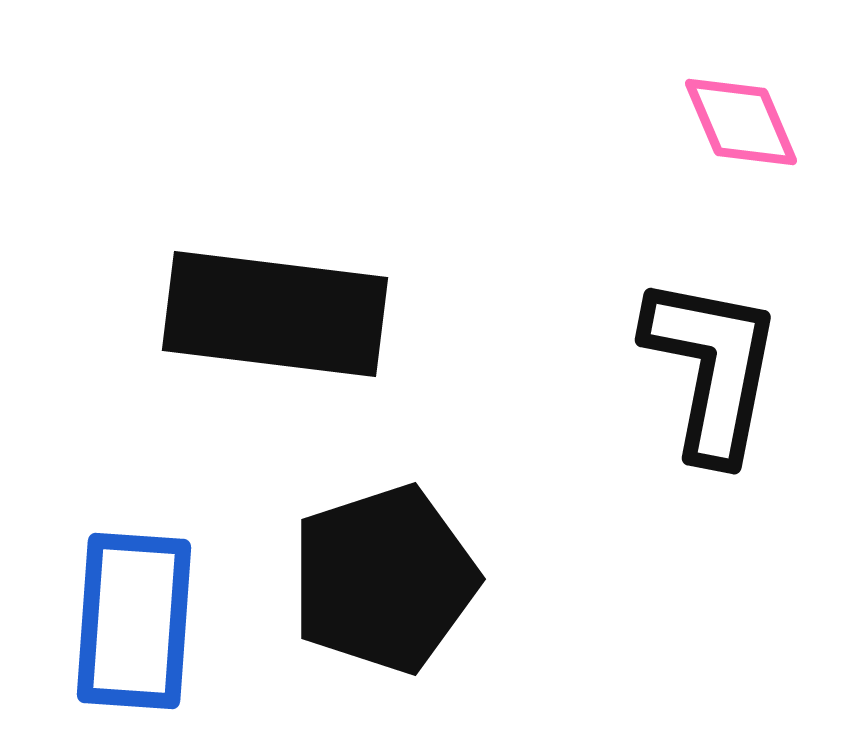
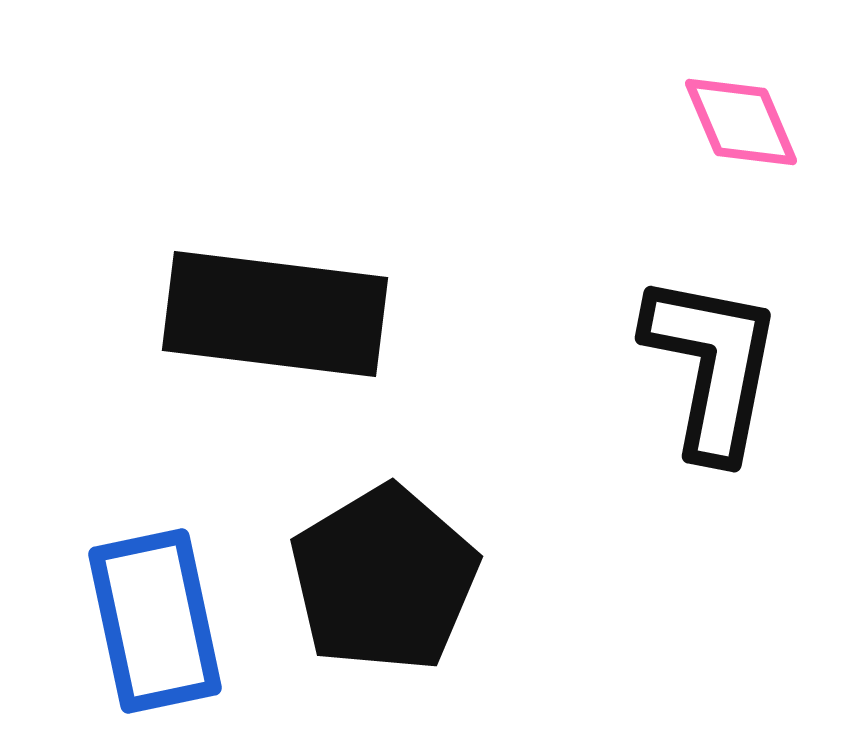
black L-shape: moved 2 px up
black pentagon: rotated 13 degrees counterclockwise
blue rectangle: moved 21 px right; rotated 16 degrees counterclockwise
